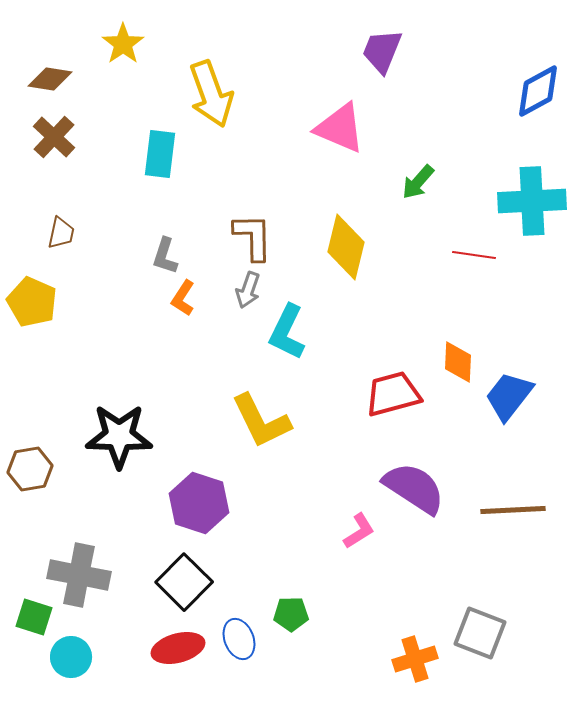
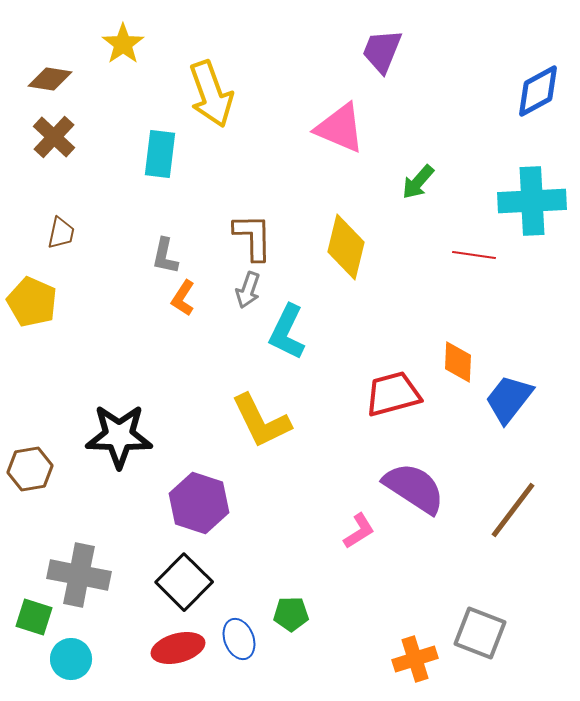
gray L-shape: rotated 6 degrees counterclockwise
blue trapezoid: moved 3 px down
brown line: rotated 50 degrees counterclockwise
cyan circle: moved 2 px down
